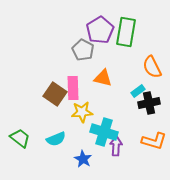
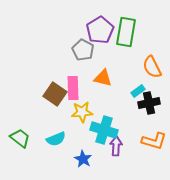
cyan cross: moved 2 px up
